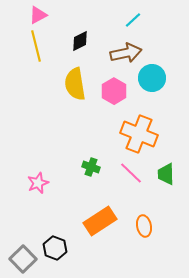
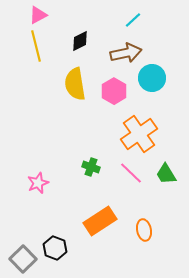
orange cross: rotated 33 degrees clockwise
green trapezoid: rotated 30 degrees counterclockwise
orange ellipse: moved 4 px down
